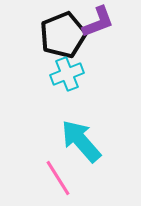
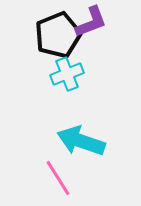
purple L-shape: moved 7 px left
black pentagon: moved 5 px left
cyan arrow: rotated 30 degrees counterclockwise
